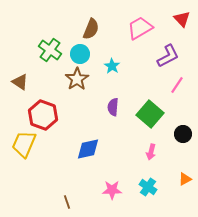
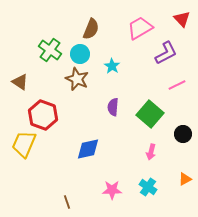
purple L-shape: moved 2 px left, 3 px up
brown star: rotated 15 degrees counterclockwise
pink line: rotated 30 degrees clockwise
